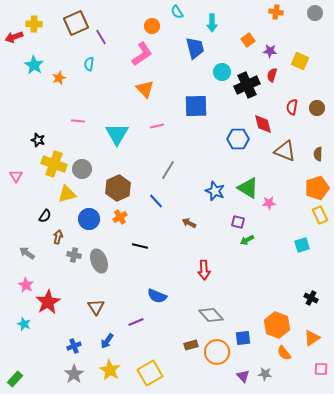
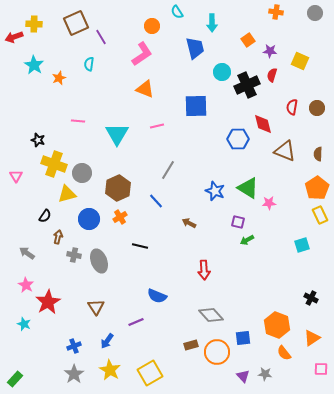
orange triangle at (145, 89): rotated 24 degrees counterclockwise
gray circle at (82, 169): moved 4 px down
orange pentagon at (317, 188): rotated 15 degrees counterclockwise
